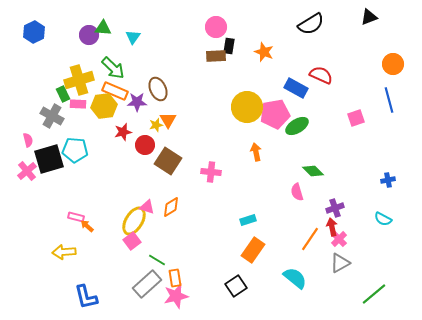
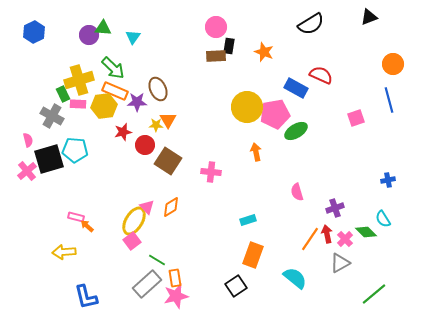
yellow star at (156, 125): rotated 16 degrees clockwise
green ellipse at (297, 126): moved 1 px left, 5 px down
green diamond at (313, 171): moved 53 px right, 61 px down
pink triangle at (147, 207): rotated 28 degrees clockwise
cyan semicircle at (383, 219): rotated 30 degrees clockwise
red arrow at (332, 227): moved 5 px left, 7 px down
pink cross at (339, 239): moved 6 px right
orange rectangle at (253, 250): moved 5 px down; rotated 15 degrees counterclockwise
